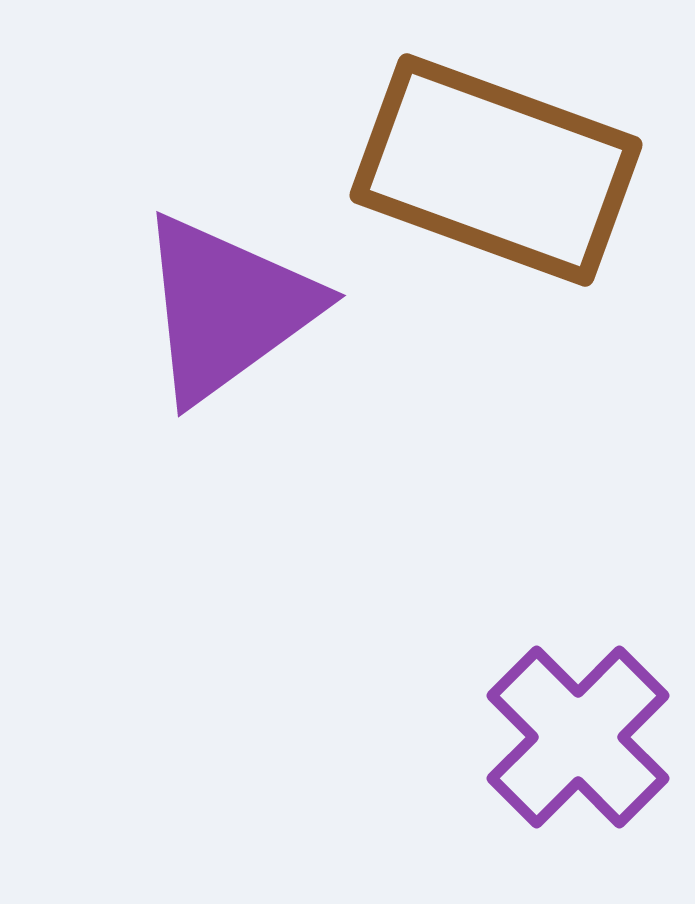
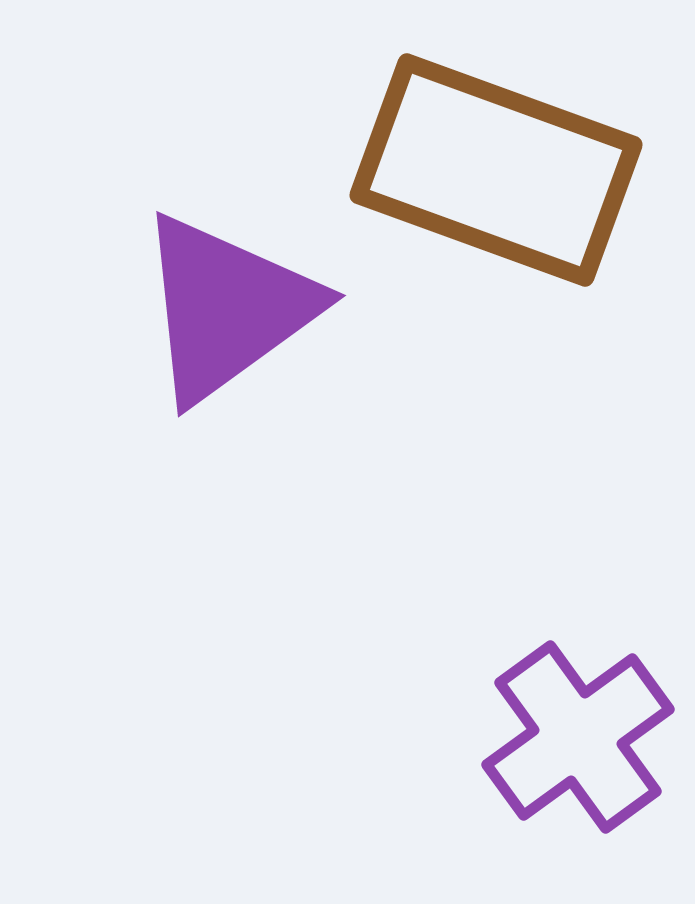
purple cross: rotated 9 degrees clockwise
